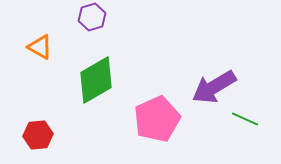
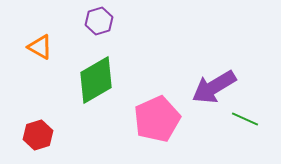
purple hexagon: moved 7 px right, 4 px down
red hexagon: rotated 12 degrees counterclockwise
